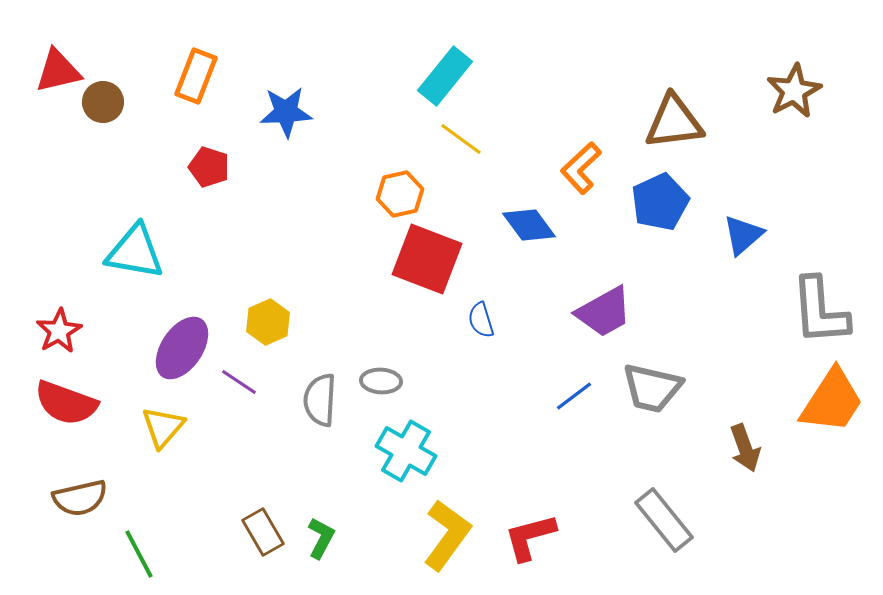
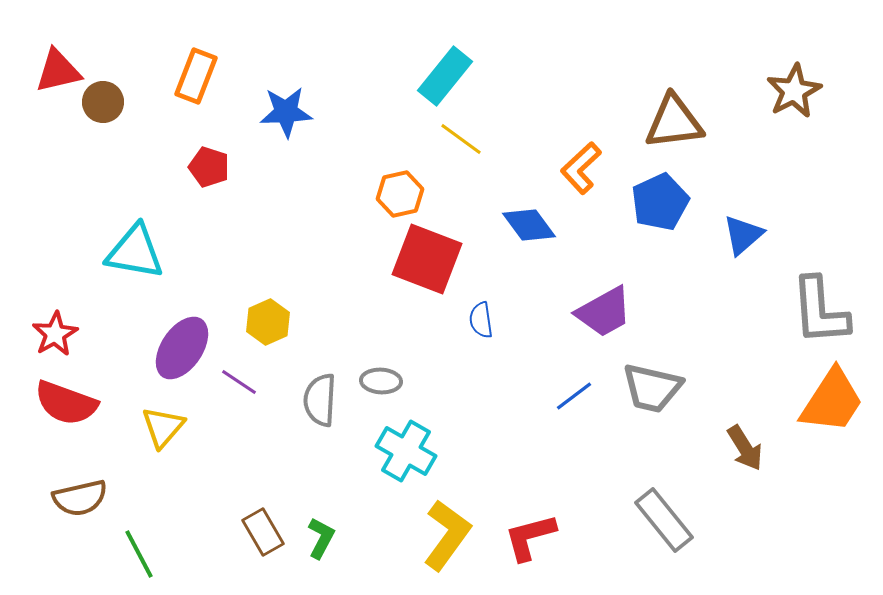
blue semicircle: rotated 9 degrees clockwise
red star: moved 4 px left, 3 px down
brown arrow: rotated 12 degrees counterclockwise
